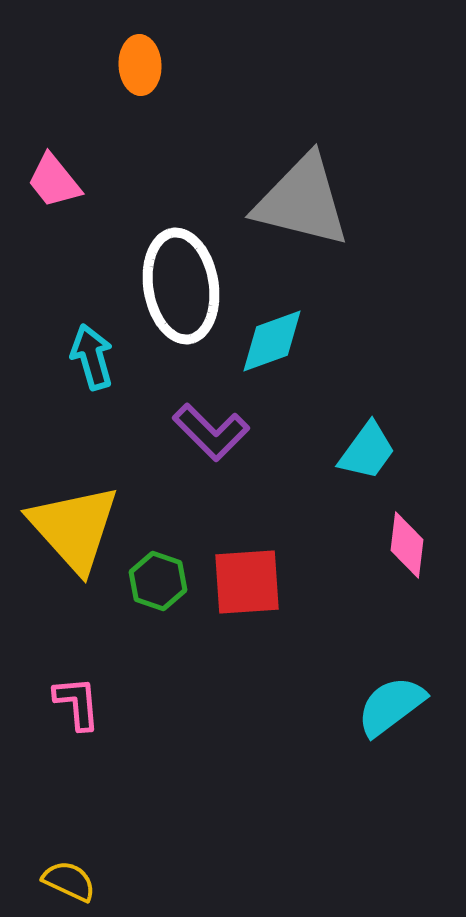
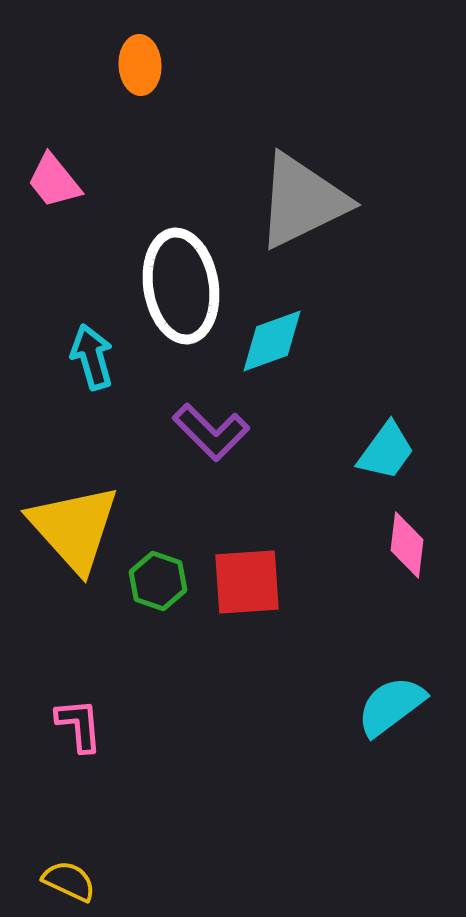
gray triangle: rotated 40 degrees counterclockwise
cyan trapezoid: moved 19 px right
pink L-shape: moved 2 px right, 22 px down
